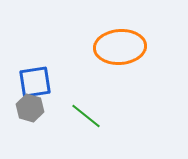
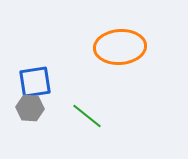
gray hexagon: rotated 12 degrees counterclockwise
green line: moved 1 px right
